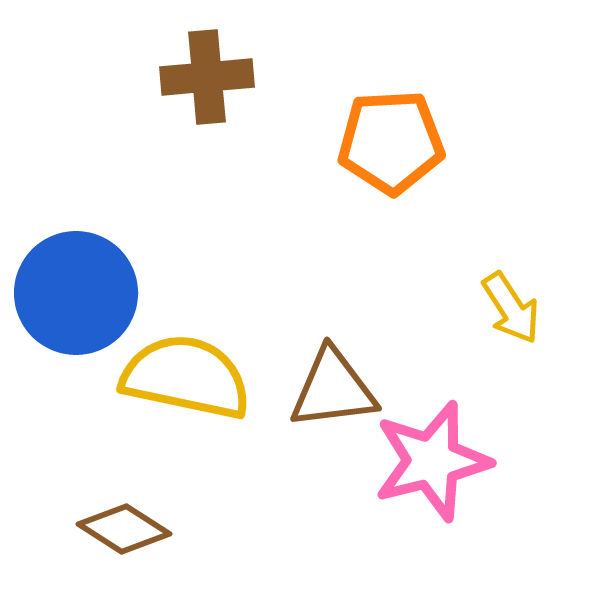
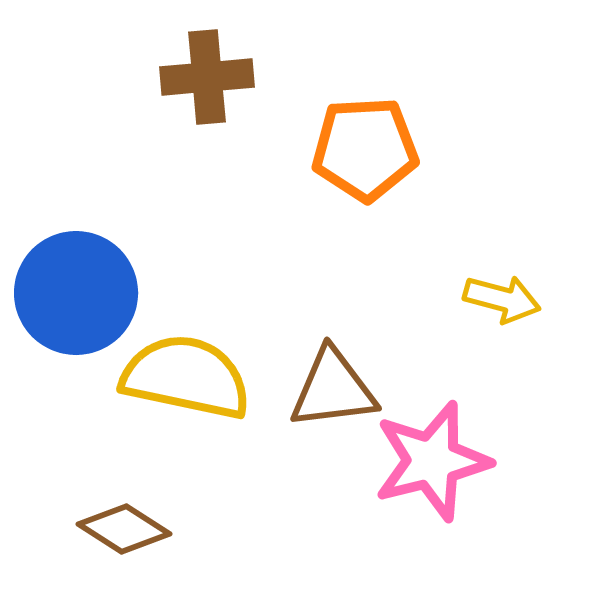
orange pentagon: moved 26 px left, 7 px down
yellow arrow: moved 9 px left, 9 px up; rotated 42 degrees counterclockwise
